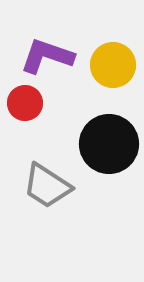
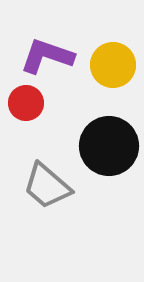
red circle: moved 1 px right
black circle: moved 2 px down
gray trapezoid: rotated 8 degrees clockwise
